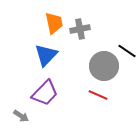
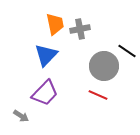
orange trapezoid: moved 1 px right, 1 px down
